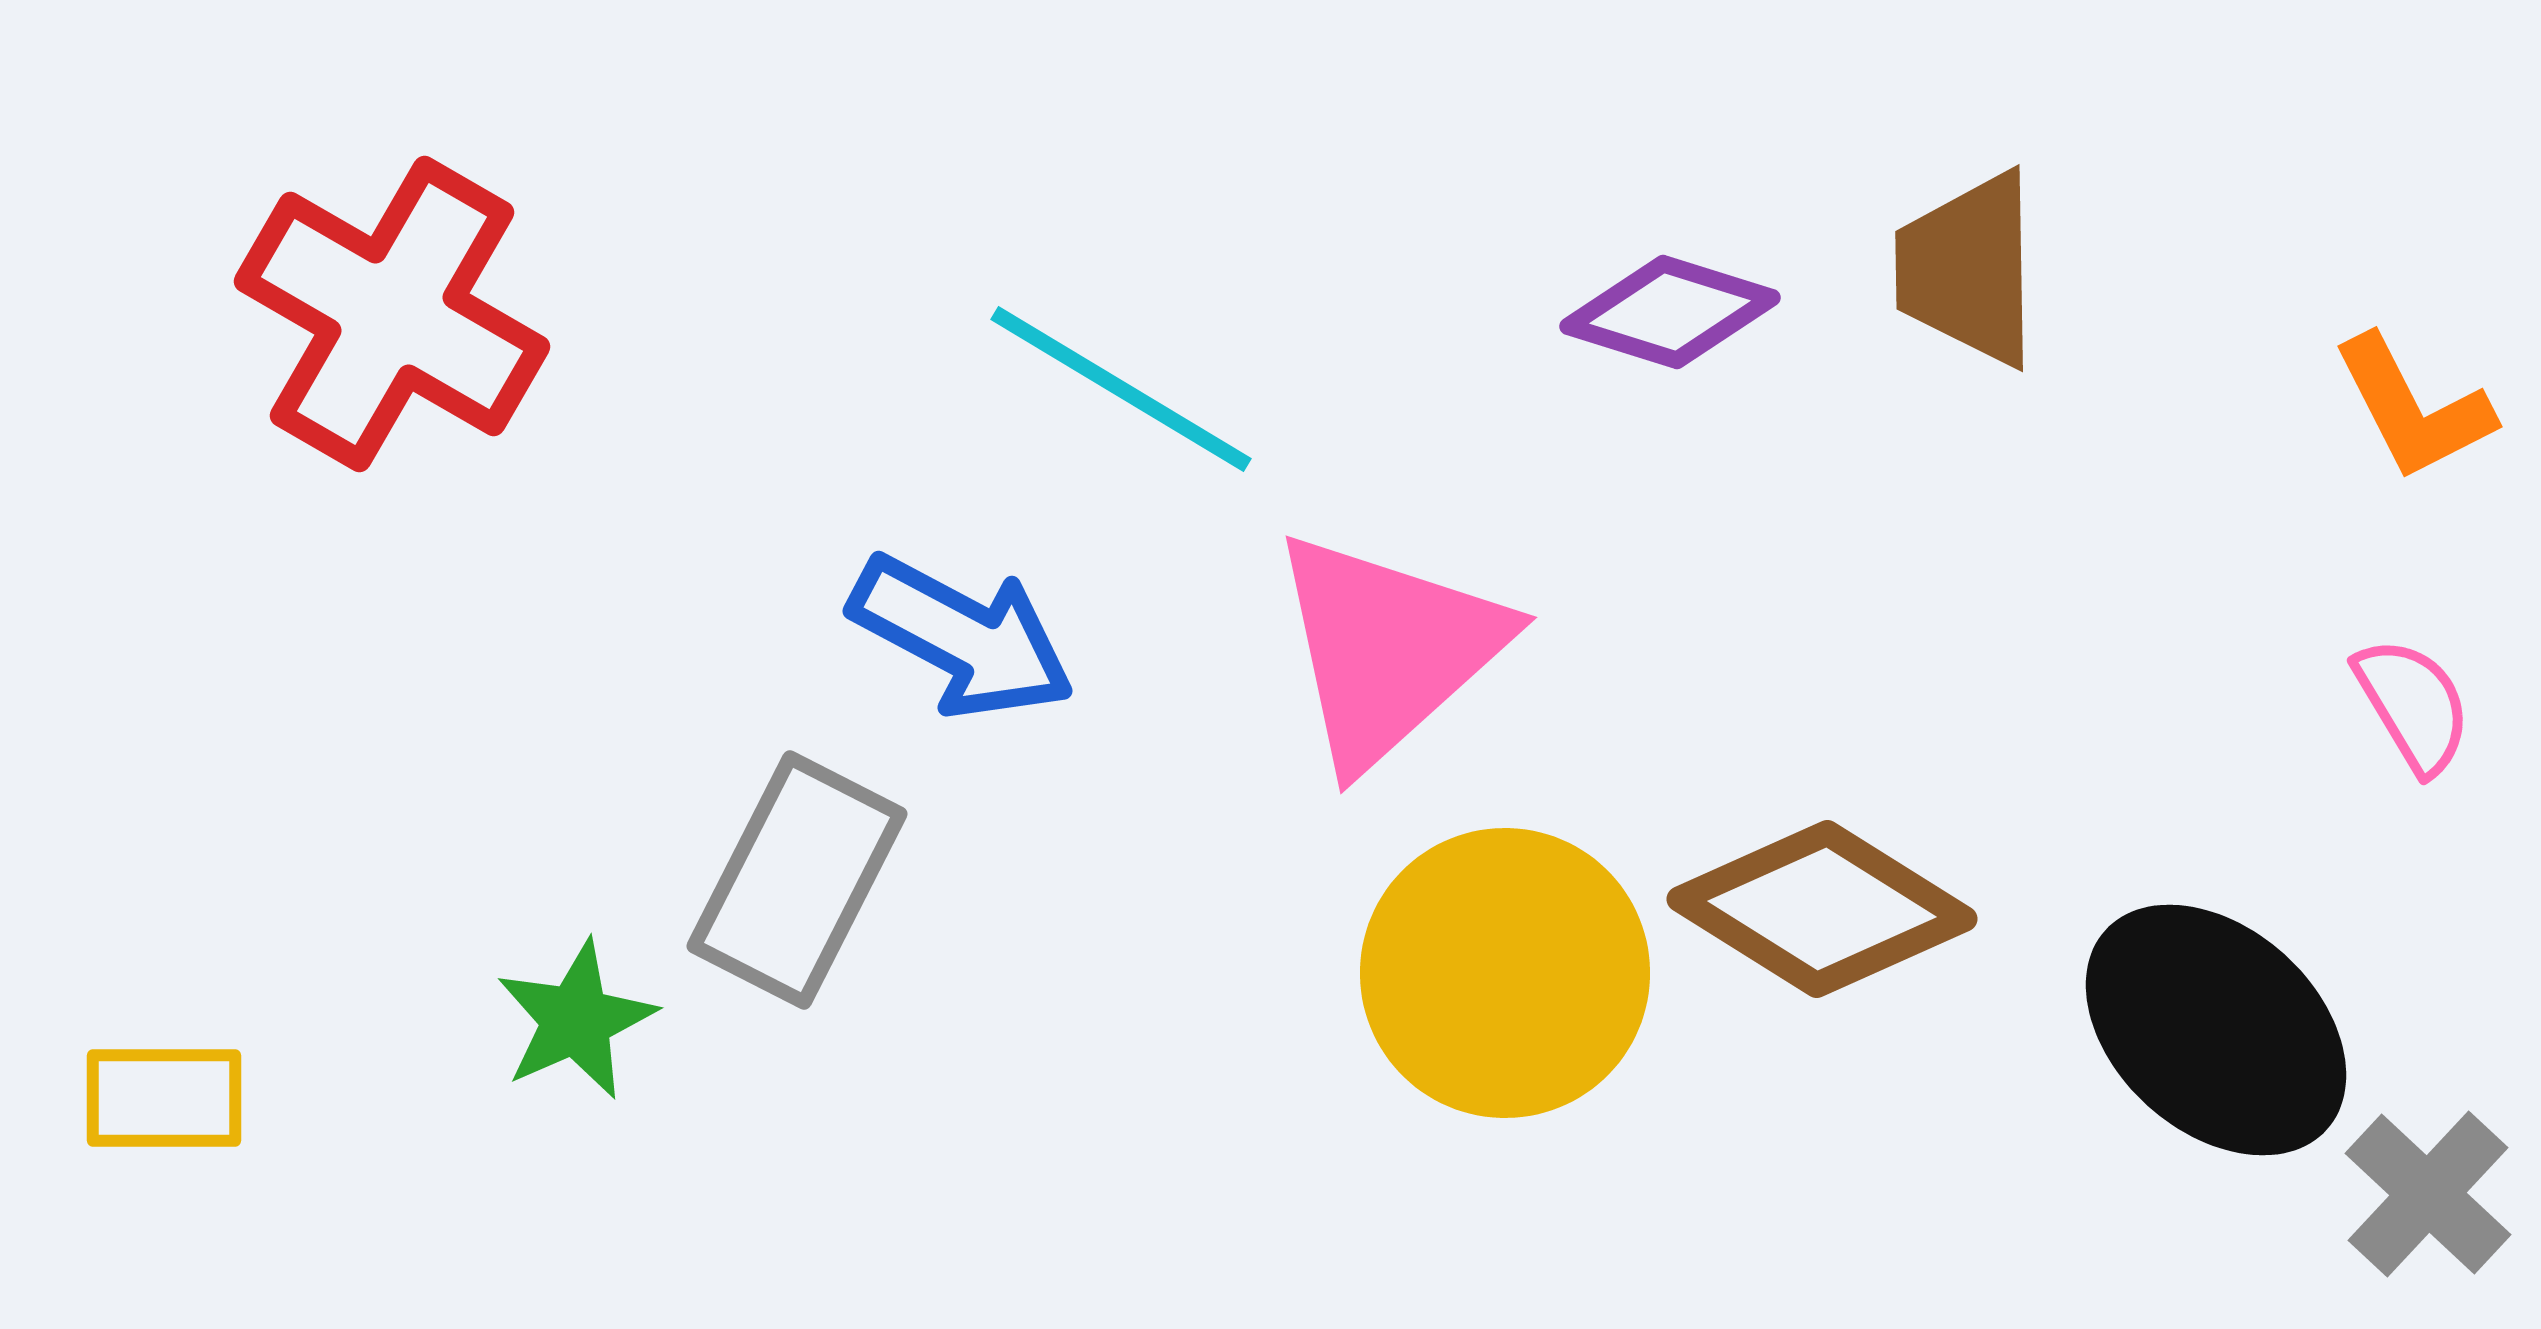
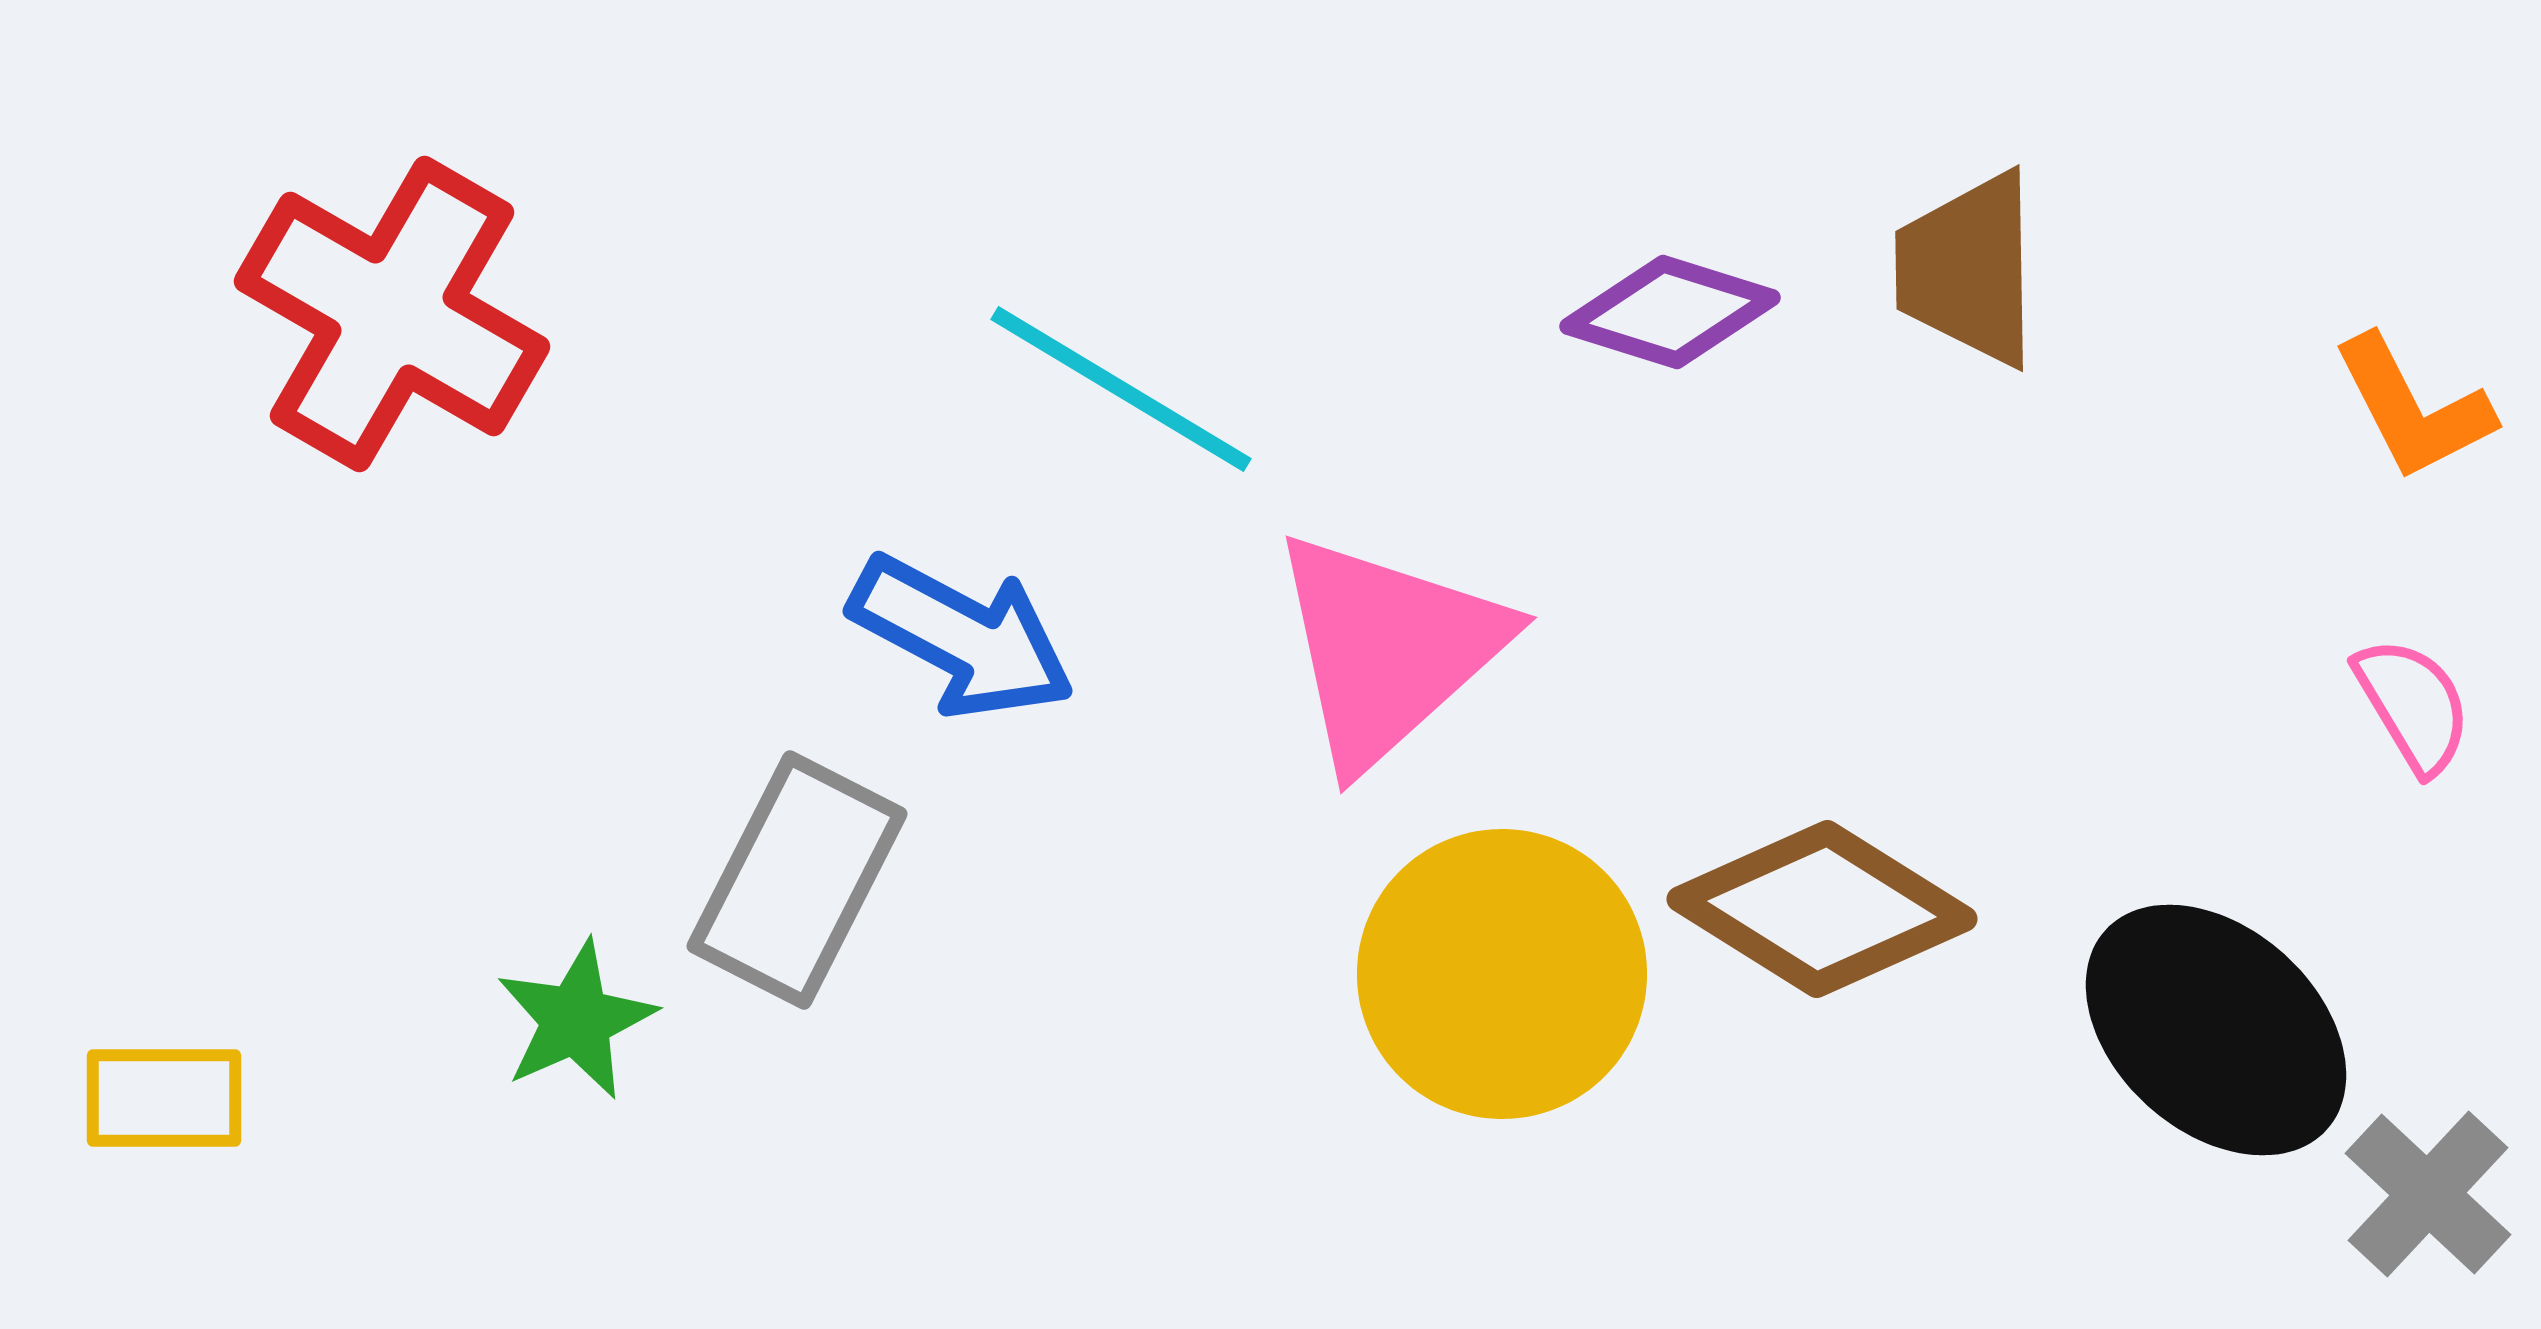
yellow circle: moved 3 px left, 1 px down
